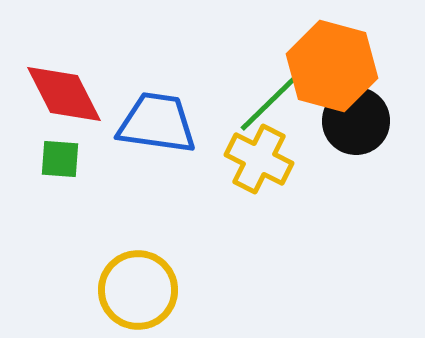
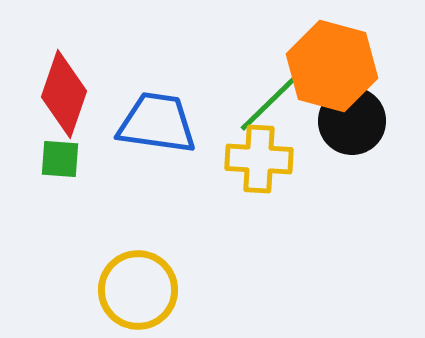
red diamond: rotated 46 degrees clockwise
black circle: moved 4 px left
yellow cross: rotated 24 degrees counterclockwise
